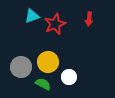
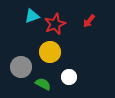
red arrow: moved 2 px down; rotated 32 degrees clockwise
yellow circle: moved 2 px right, 10 px up
